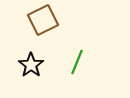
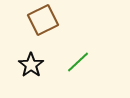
green line: moved 1 px right; rotated 25 degrees clockwise
